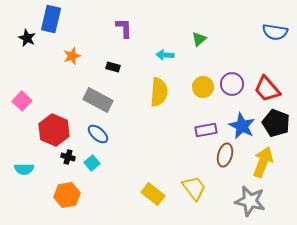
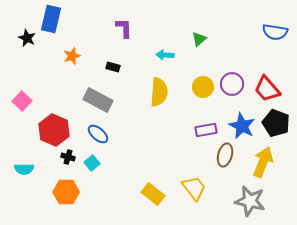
orange hexagon: moved 1 px left, 3 px up; rotated 10 degrees clockwise
